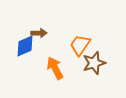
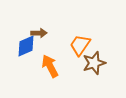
blue diamond: moved 1 px right
orange arrow: moved 5 px left, 2 px up
